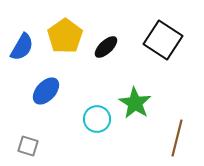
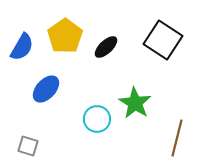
blue ellipse: moved 2 px up
